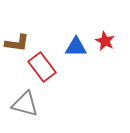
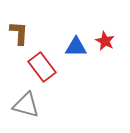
brown L-shape: moved 2 px right, 10 px up; rotated 95 degrees counterclockwise
gray triangle: moved 1 px right, 1 px down
